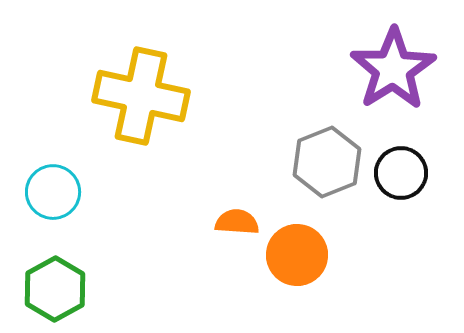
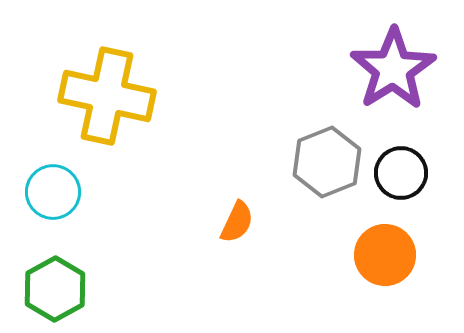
yellow cross: moved 34 px left
orange semicircle: rotated 111 degrees clockwise
orange circle: moved 88 px right
